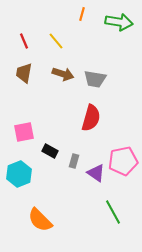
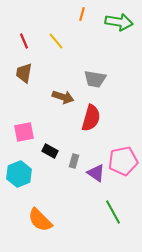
brown arrow: moved 23 px down
